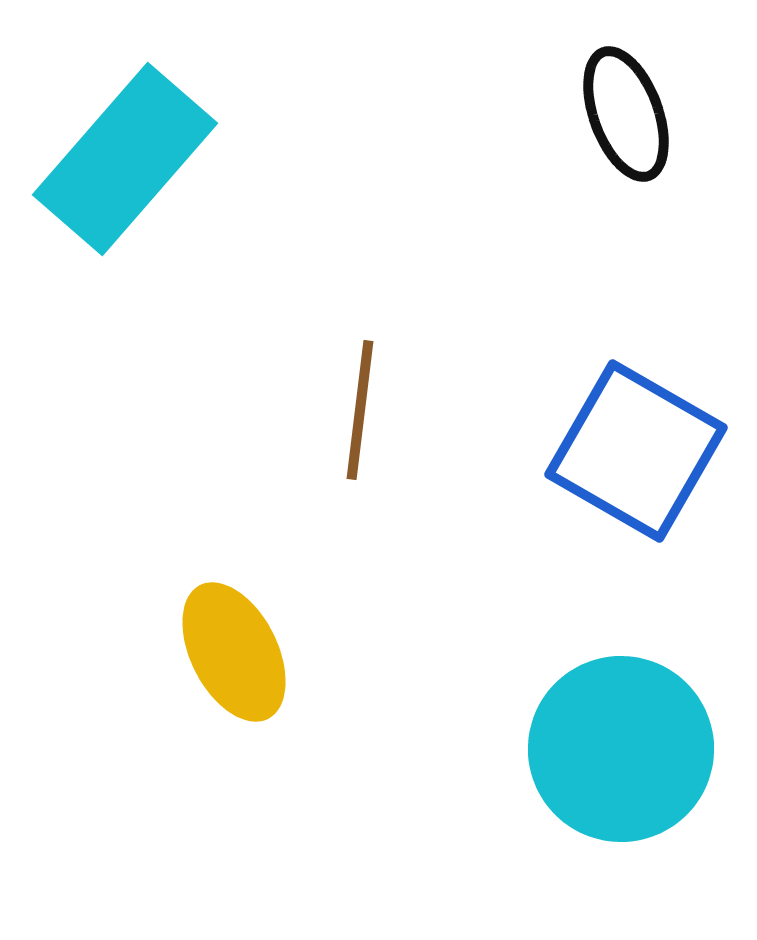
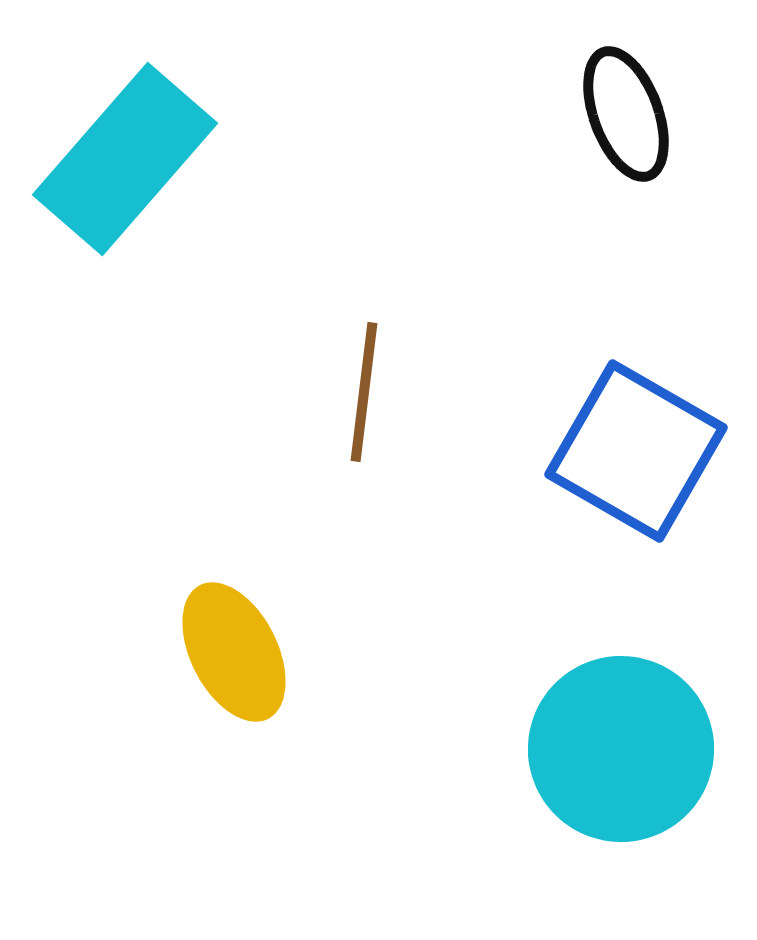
brown line: moved 4 px right, 18 px up
